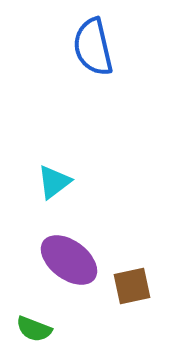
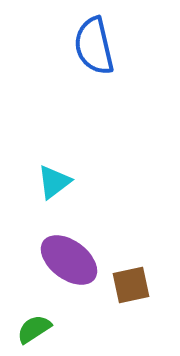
blue semicircle: moved 1 px right, 1 px up
brown square: moved 1 px left, 1 px up
green semicircle: rotated 126 degrees clockwise
